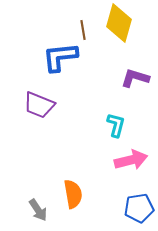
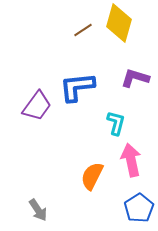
brown line: rotated 66 degrees clockwise
blue L-shape: moved 17 px right, 30 px down
purple trapezoid: moved 2 px left, 1 px down; rotated 76 degrees counterclockwise
cyan L-shape: moved 2 px up
pink arrow: rotated 88 degrees counterclockwise
orange semicircle: moved 19 px right, 18 px up; rotated 144 degrees counterclockwise
blue pentagon: rotated 24 degrees counterclockwise
